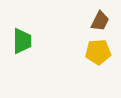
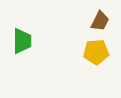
yellow pentagon: moved 2 px left
